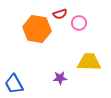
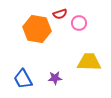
purple star: moved 5 px left
blue trapezoid: moved 9 px right, 5 px up
